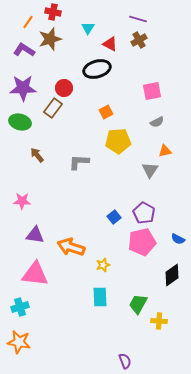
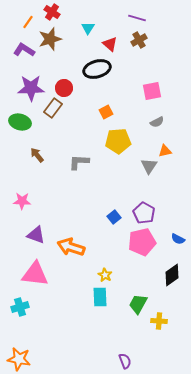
red cross: moved 1 px left; rotated 21 degrees clockwise
purple line: moved 1 px left, 1 px up
red triangle: rotated 14 degrees clockwise
purple star: moved 8 px right
gray triangle: moved 1 px left, 4 px up
purple triangle: moved 1 px right; rotated 12 degrees clockwise
yellow star: moved 2 px right, 10 px down; rotated 24 degrees counterclockwise
orange star: moved 17 px down
